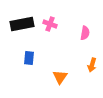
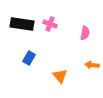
black rectangle: rotated 20 degrees clockwise
blue rectangle: rotated 24 degrees clockwise
orange arrow: rotated 80 degrees clockwise
orange triangle: moved 1 px up; rotated 14 degrees counterclockwise
